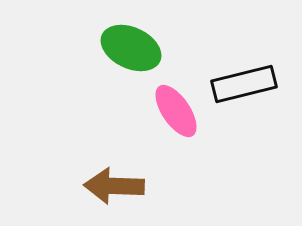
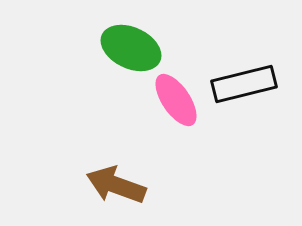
pink ellipse: moved 11 px up
brown arrow: moved 2 px right, 1 px up; rotated 18 degrees clockwise
